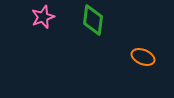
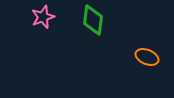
orange ellipse: moved 4 px right
